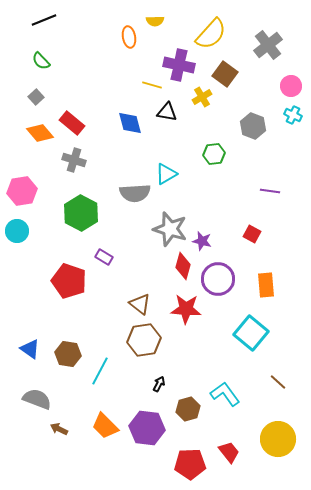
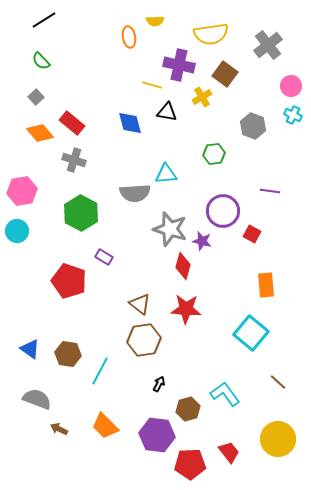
black line at (44, 20): rotated 10 degrees counterclockwise
yellow semicircle at (211, 34): rotated 40 degrees clockwise
cyan triangle at (166, 174): rotated 25 degrees clockwise
purple circle at (218, 279): moved 5 px right, 68 px up
purple hexagon at (147, 428): moved 10 px right, 7 px down
